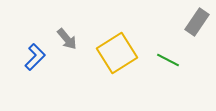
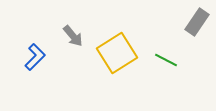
gray arrow: moved 6 px right, 3 px up
green line: moved 2 px left
